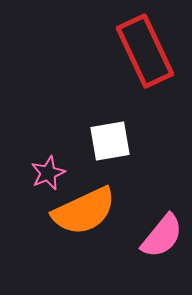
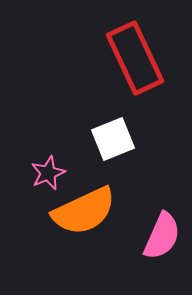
red rectangle: moved 10 px left, 7 px down
white square: moved 3 px right, 2 px up; rotated 12 degrees counterclockwise
pink semicircle: rotated 15 degrees counterclockwise
